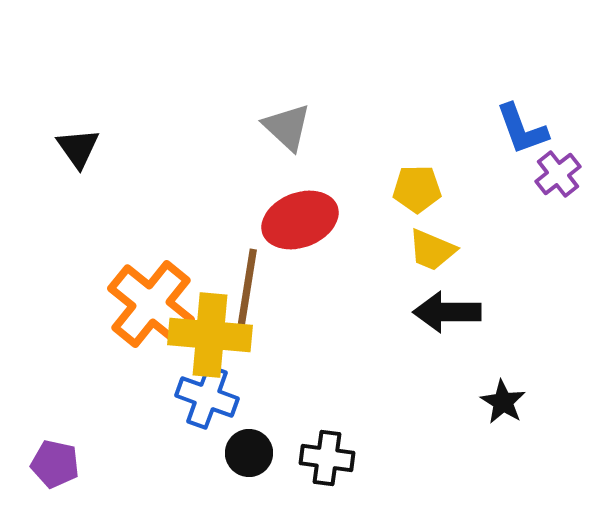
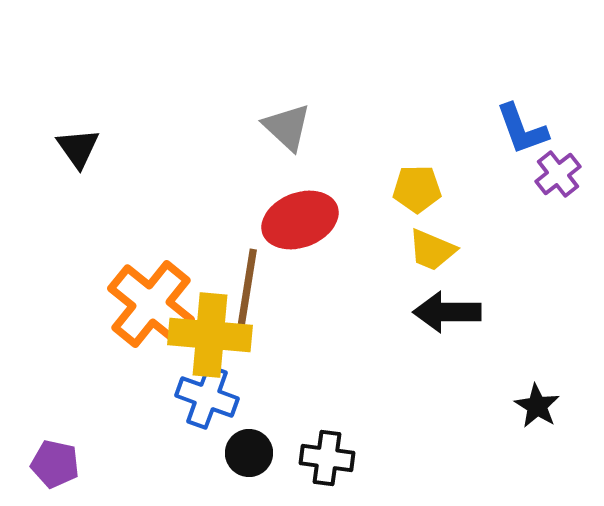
black star: moved 34 px right, 4 px down
